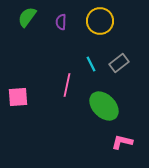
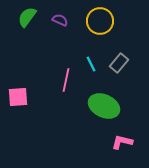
purple semicircle: moved 1 px left, 2 px up; rotated 112 degrees clockwise
gray rectangle: rotated 12 degrees counterclockwise
pink line: moved 1 px left, 5 px up
green ellipse: rotated 20 degrees counterclockwise
